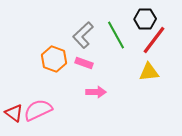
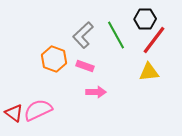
pink rectangle: moved 1 px right, 3 px down
